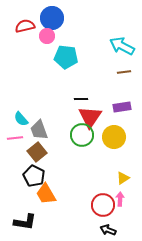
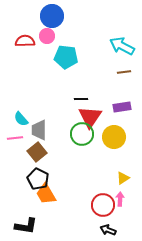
blue circle: moved 2 px up
red semicircle: moved 15 px down; rotated 12 degrees clockwise
gray trapezoid: rotated 20 degrees clockwise
green circle: moved 1 px up
black pentagon: moved 4 px right, 3 px down
black L-shape: moved 1 px right, 4 px down
